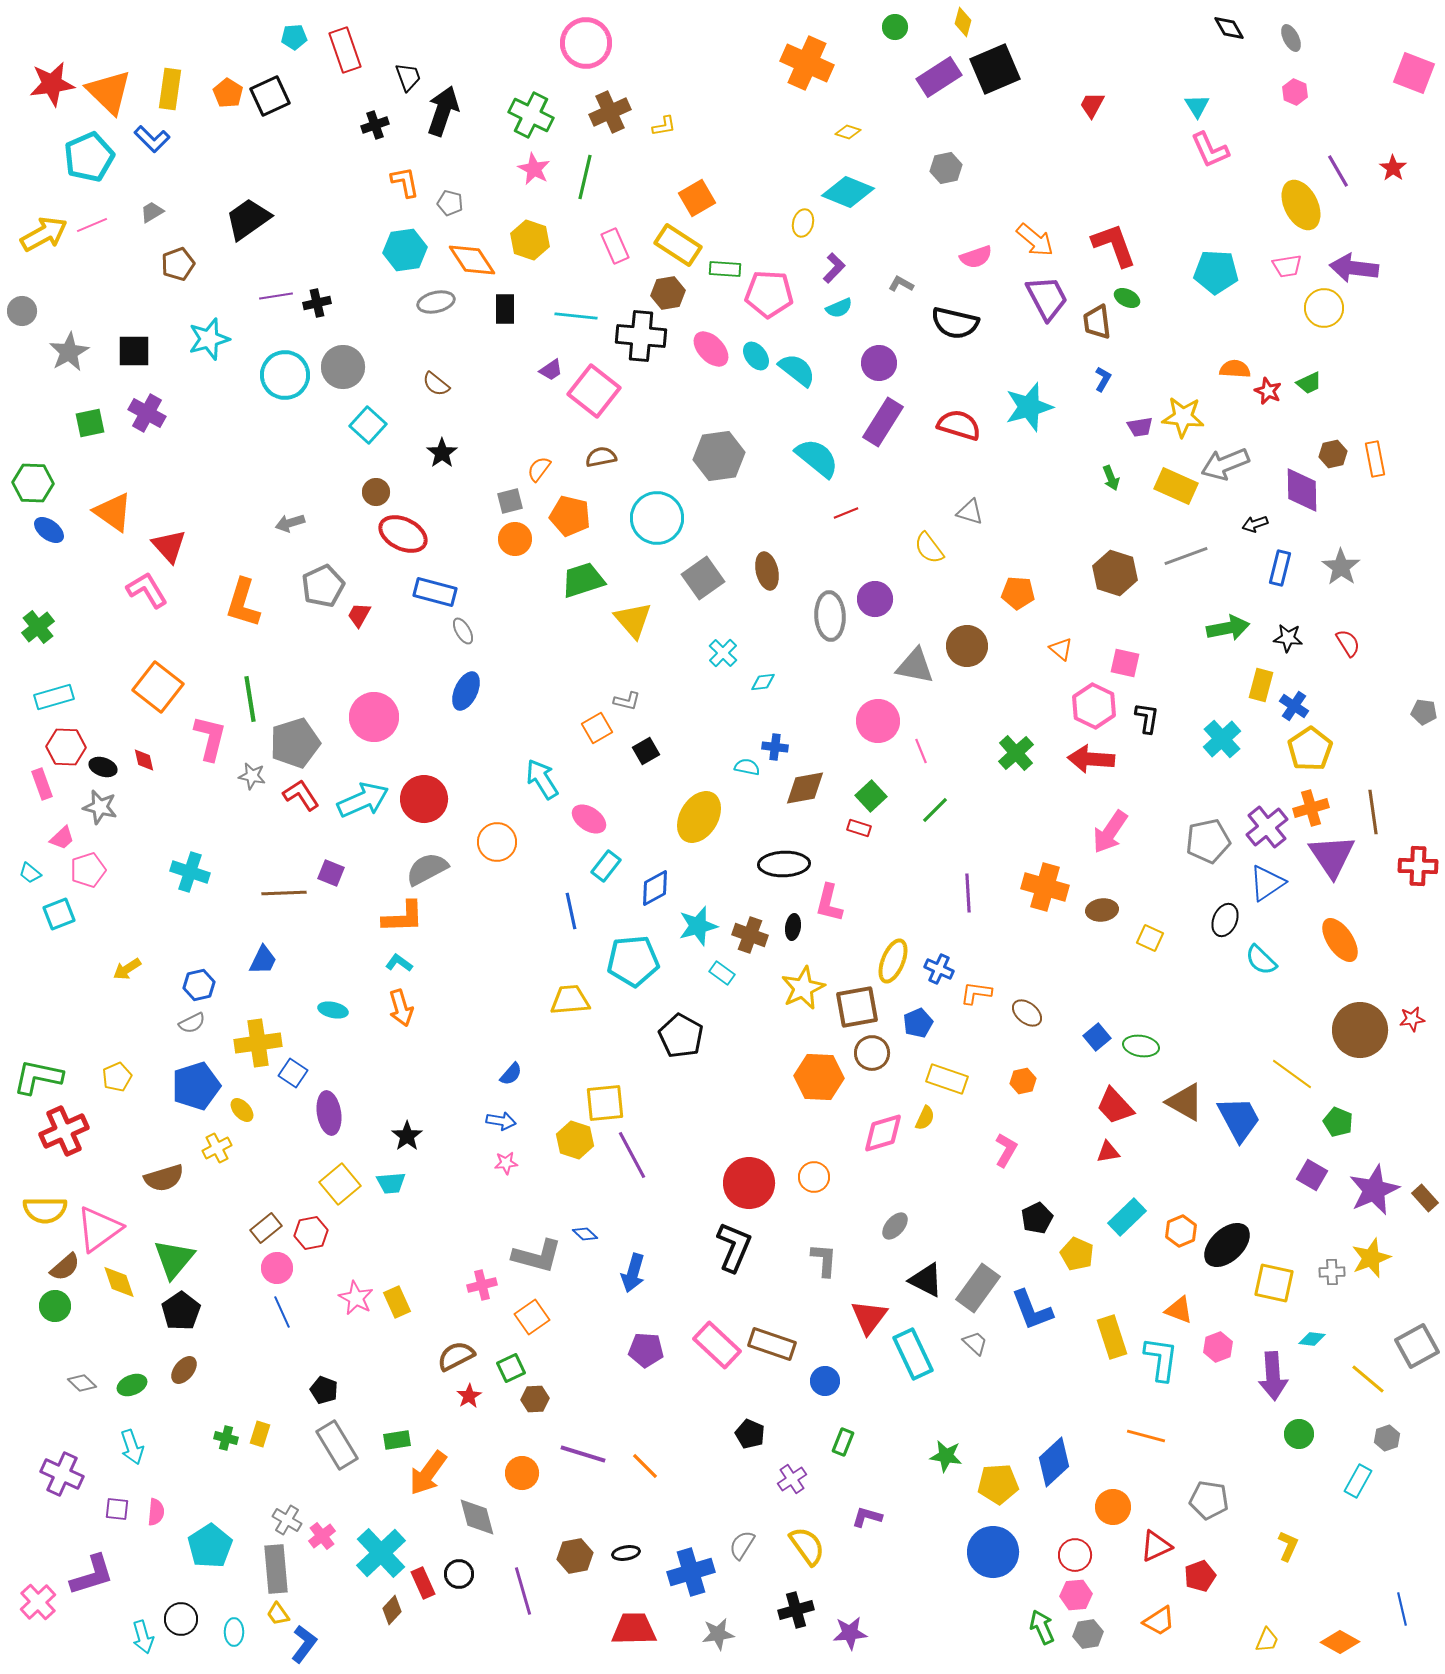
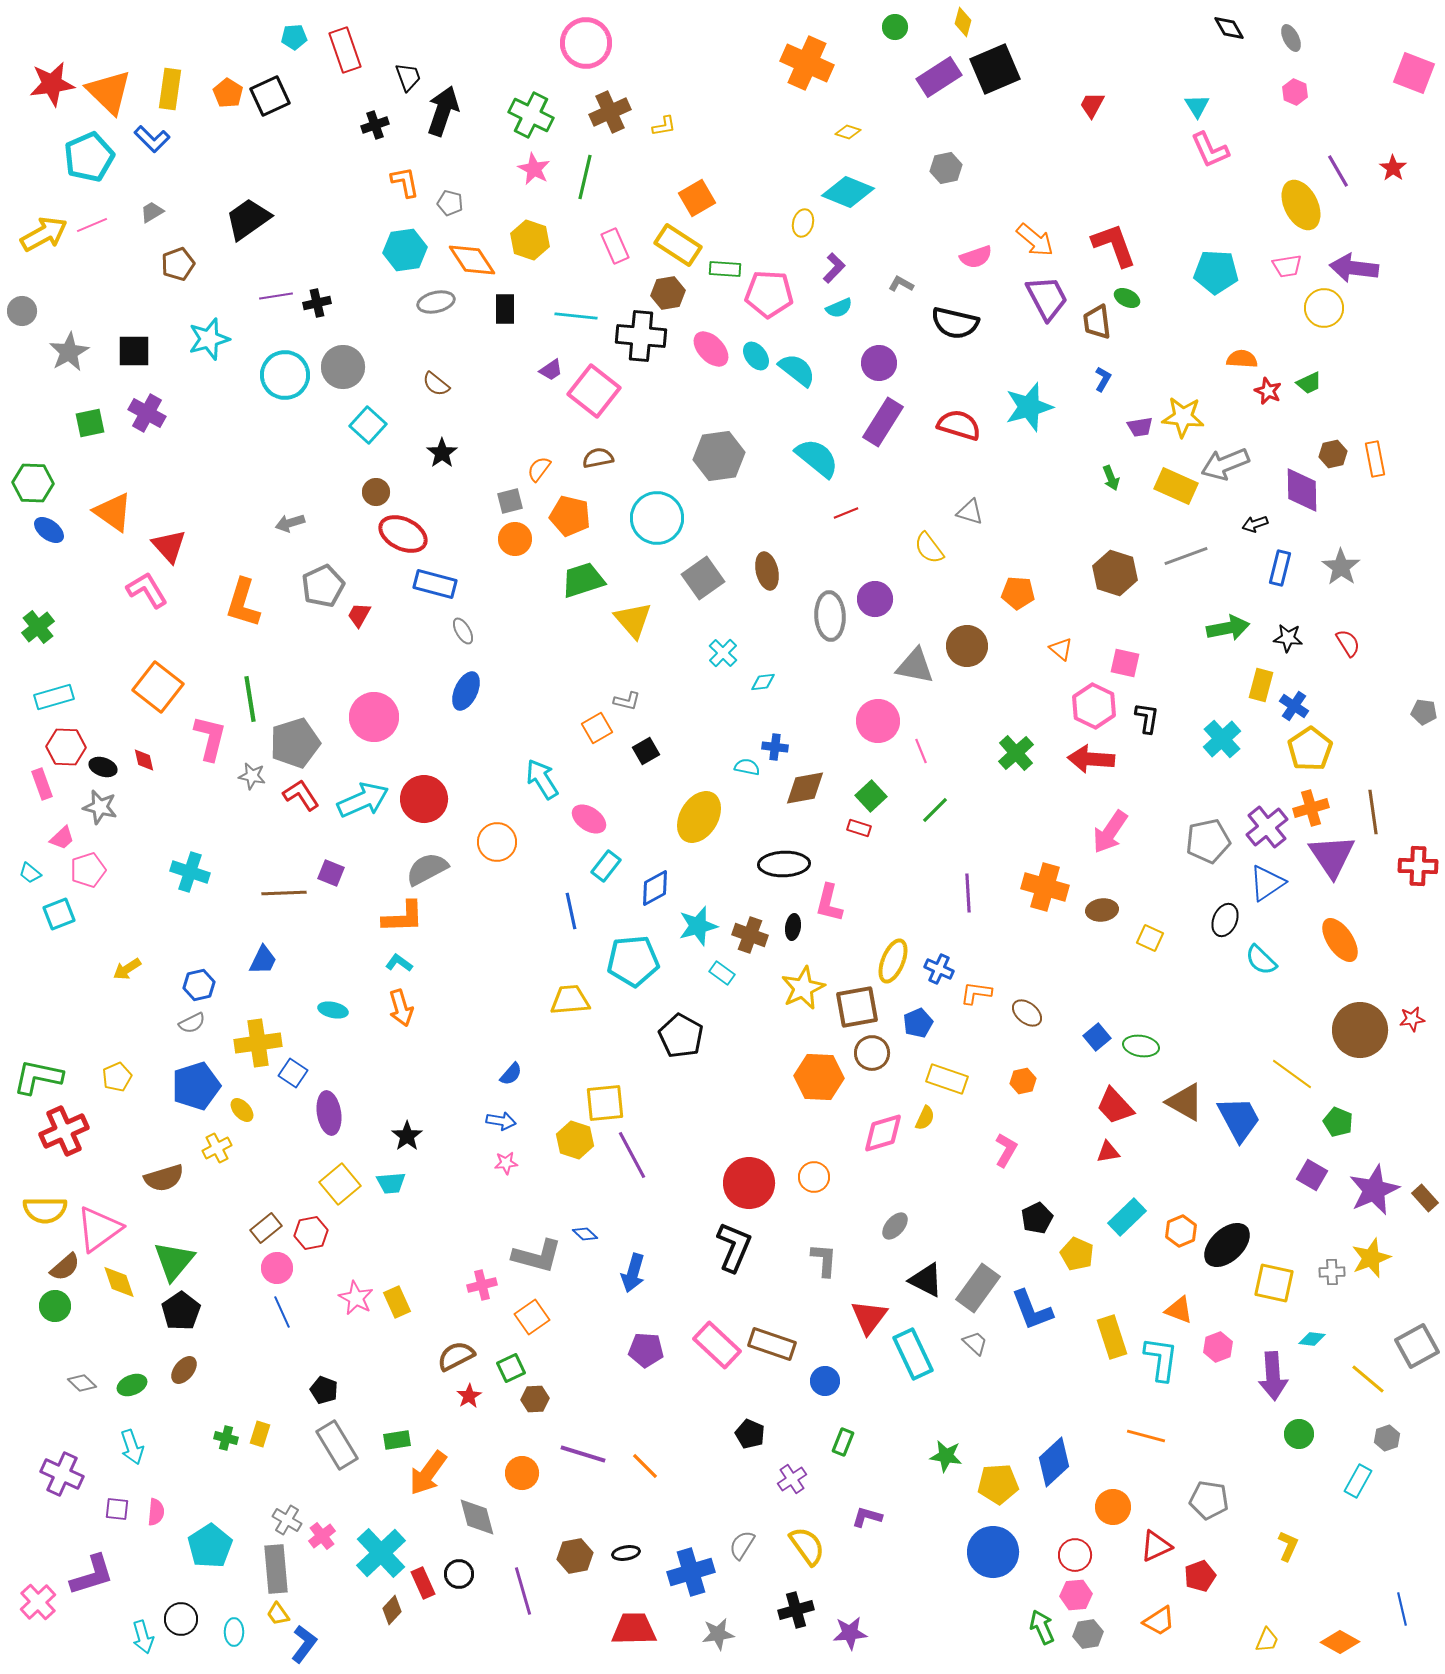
orange semicircle at (1235, 369): moved 7 px right, 10 px up
brown semicircle at (601, 457): moved 3 px left, 1 px down
blue rectangle at (435, 592): moved 8 px up
green triangle at (174, 1259): moved 2 px down
